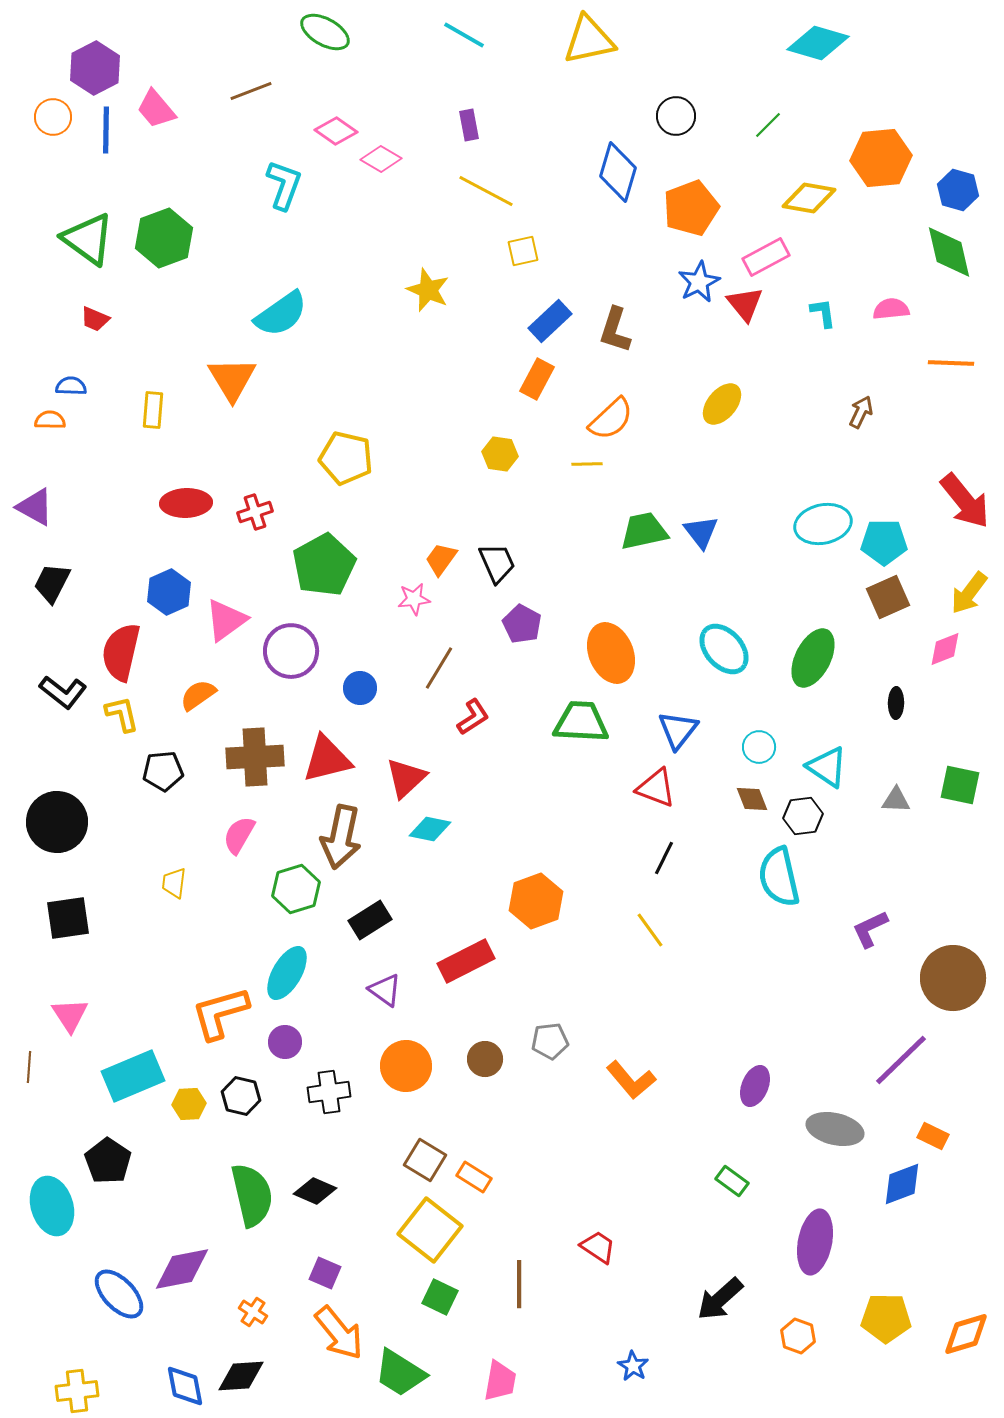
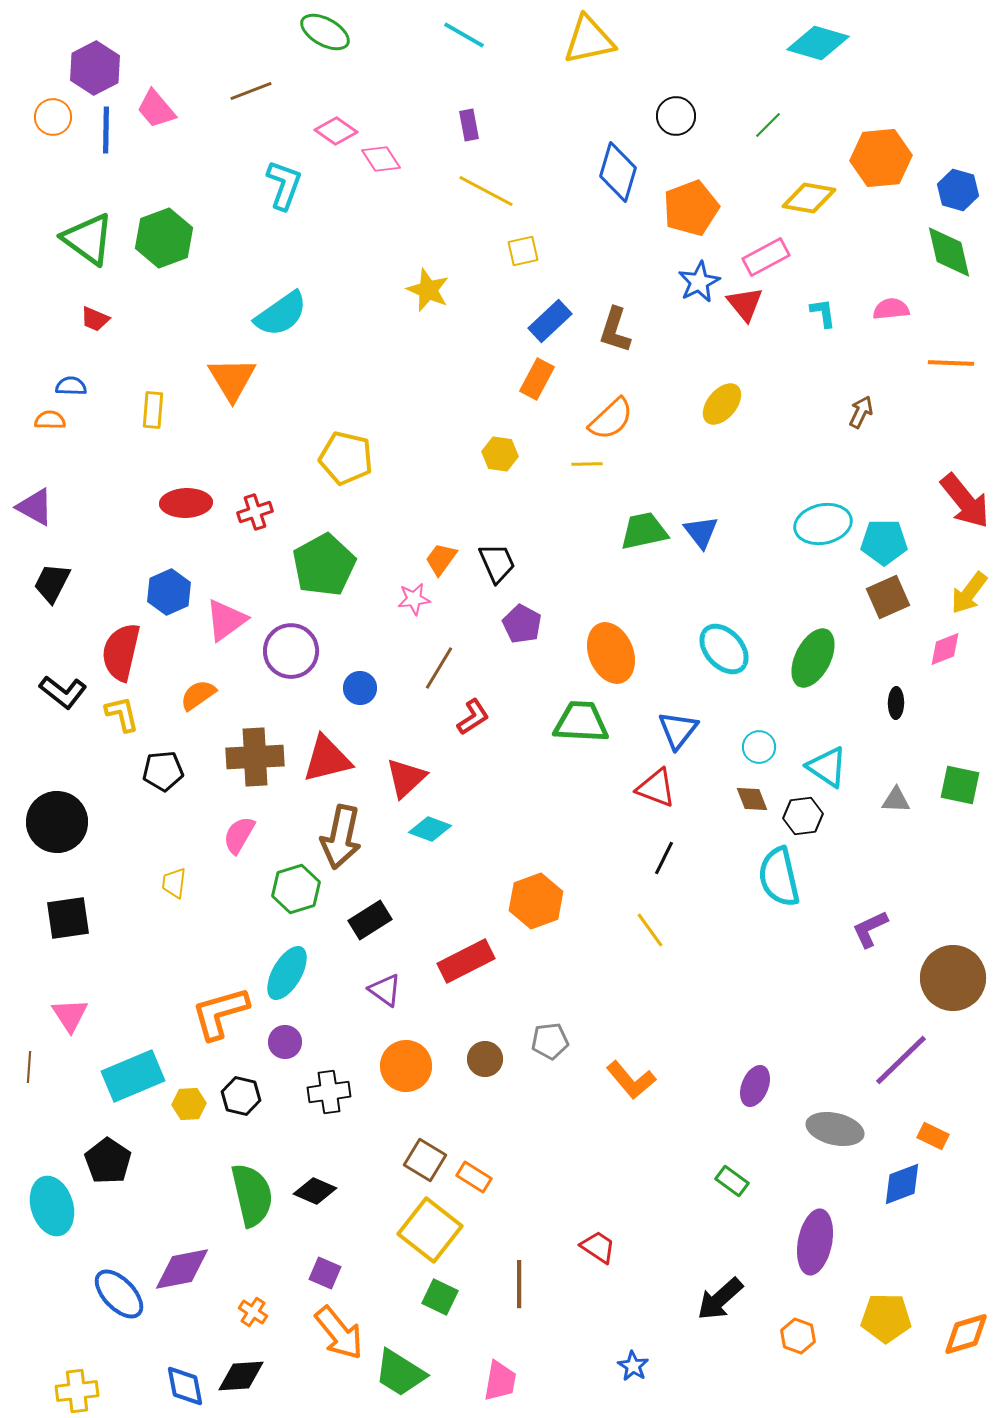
pink diamond at (381, 159): rotated 27 degrees clockwise
cyan diamond at (430, 829): rotated 9 degrees clockwise
